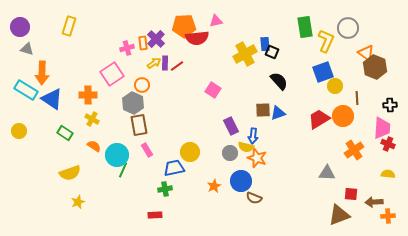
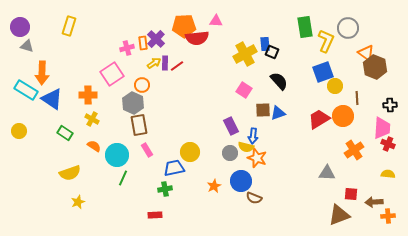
pink triangle at (216, 21): rotated 16 degrees clockwise
gray triangle at (27, 49): moved 3 px up
pink square at (213, 90): moved 31 px right
green line at (123, 170): moved 8 px down
